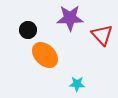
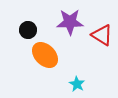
purple star: moved 4 px down
red triangle: rotated 15 degrees counterclockwise
cyan star: rotated 28 degrees clockwise
